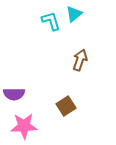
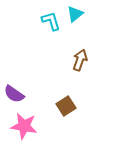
cyan triangle: moved 1 px right
purple semicircle: rotated 35 degrees clockwise
pink star: rotated 12 degrees clockwise
